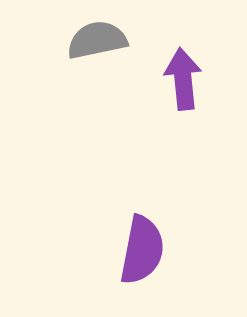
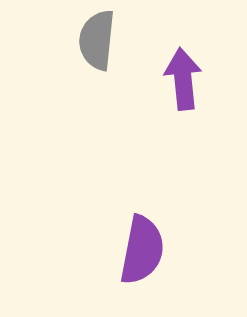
gray semicircle: rotated 72 degrees counterclockwise
